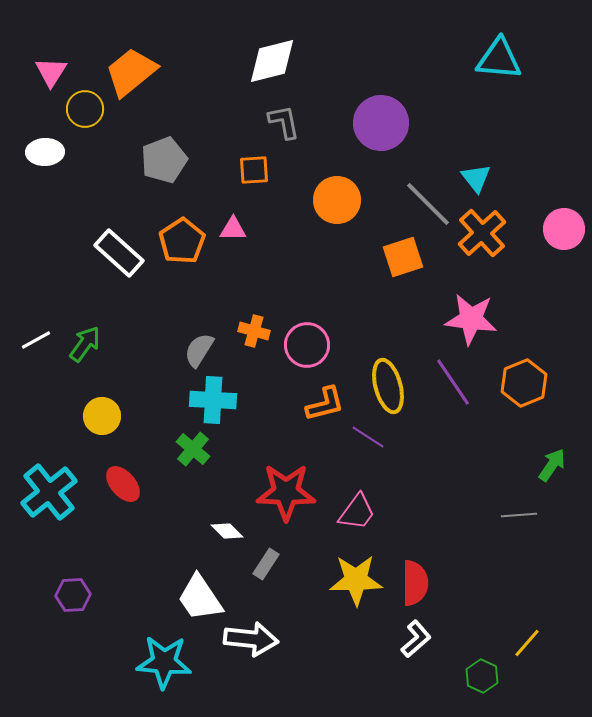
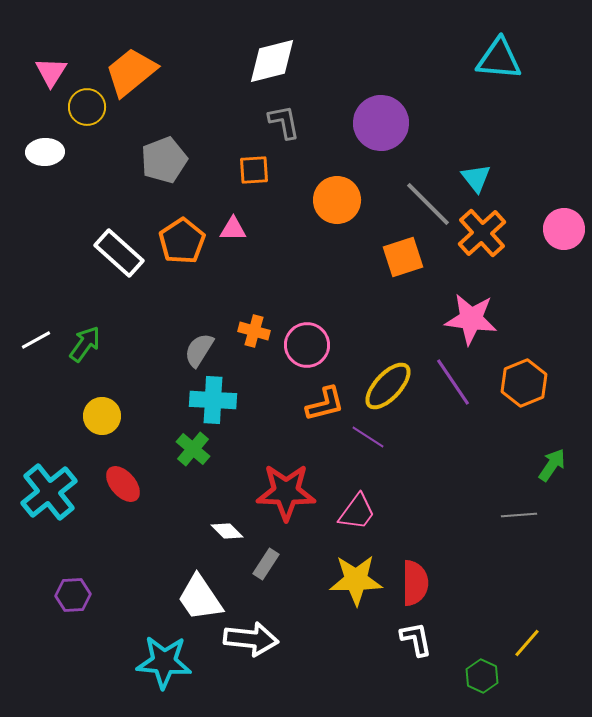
yellow circle at (85, 109): moved 2 px right, 2 px up
yellow ellipse at (388, 386): rotated 58 degrees clockwise
white L-shape at (416, 639): rotated 60 degrees counterclockwise
